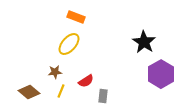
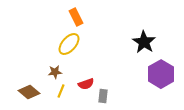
orange rectangle: rotated 42 degrees clockwise
red semicircle: moved 3 px down; rotated 14 degrees clockwise
